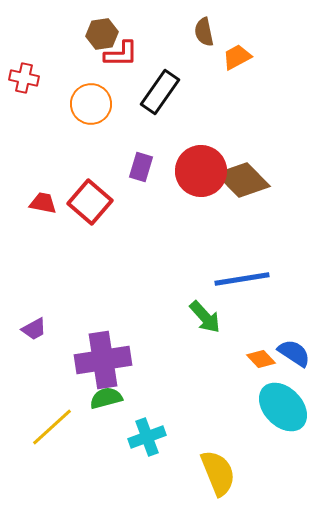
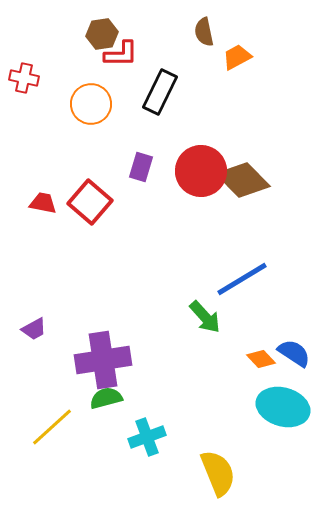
black rectangle: rotated 9 degrees counterclockwise
blue line: rotated 22 degrees counterclockwise
cyan ellipse: rotated 30 degrees counterclockwise
